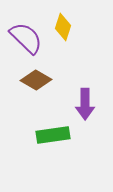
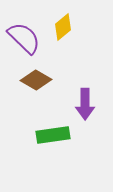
yellow diamond: rotated 32 degrees clockwise
purple semicircle: moved 2 px left
